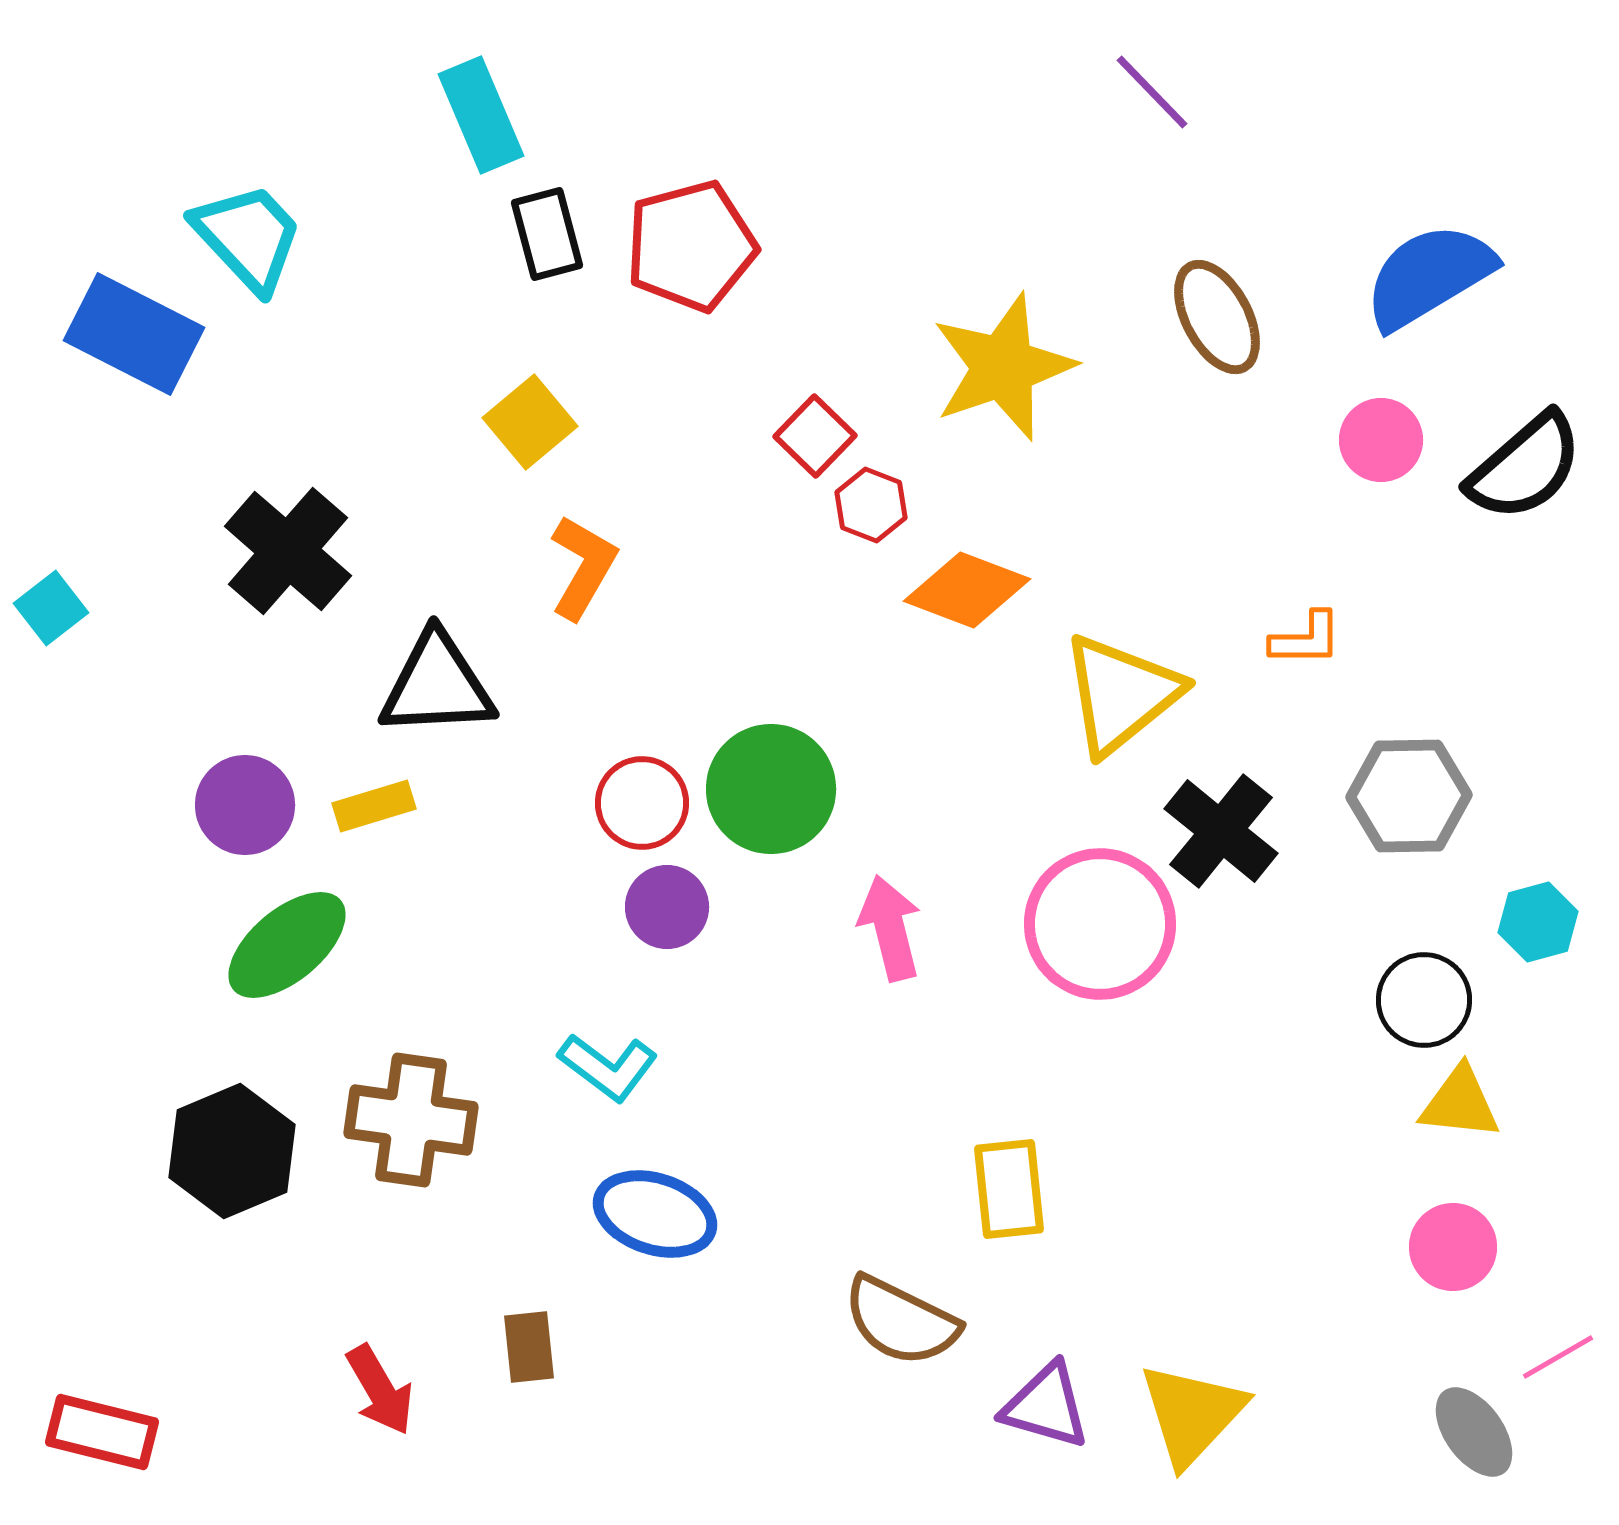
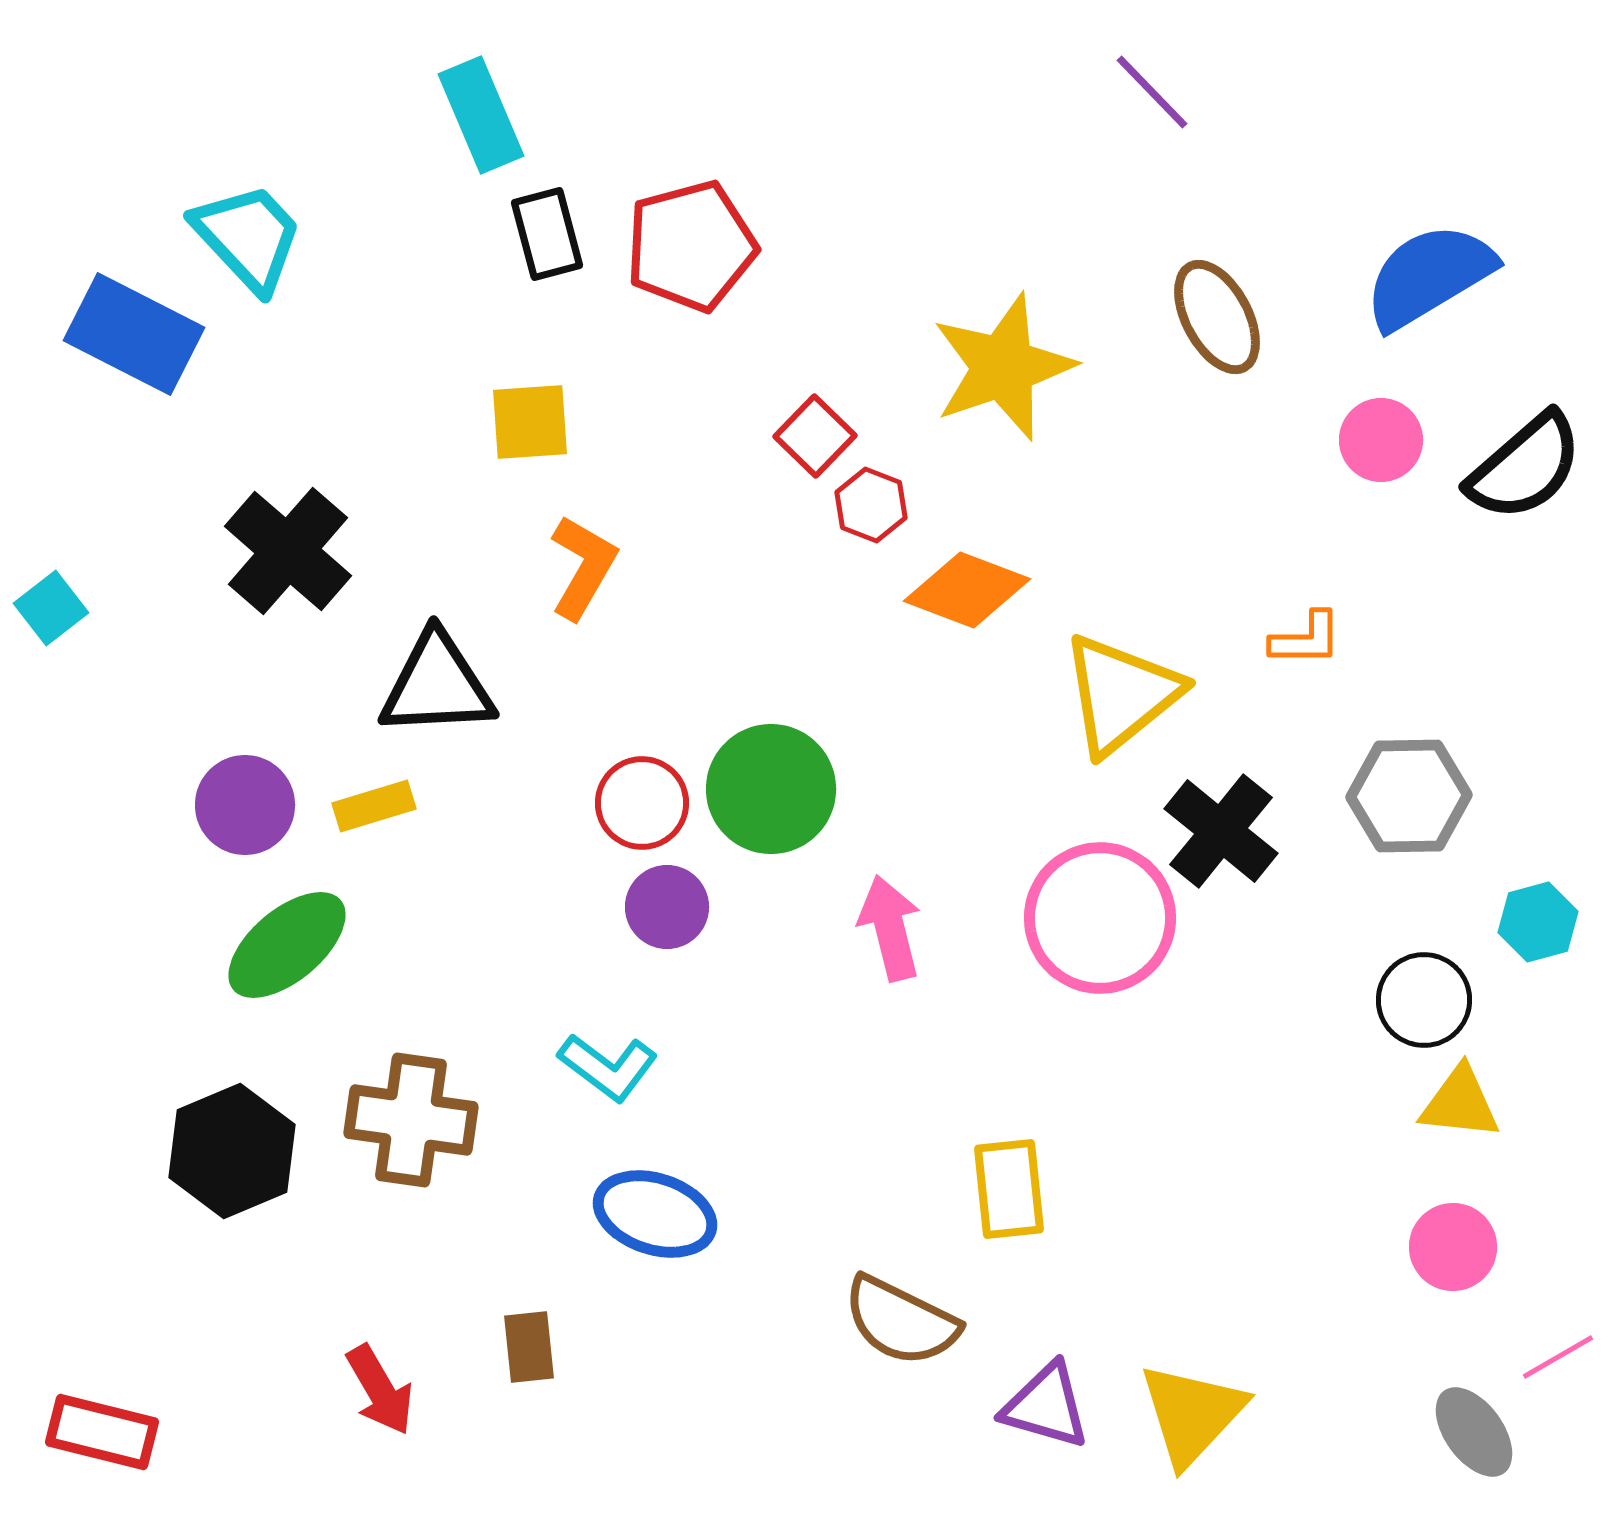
yellow square at (530, 422): rotated 36 degrees clockwise
pink circle at (1100, 924): moved 6 px up
